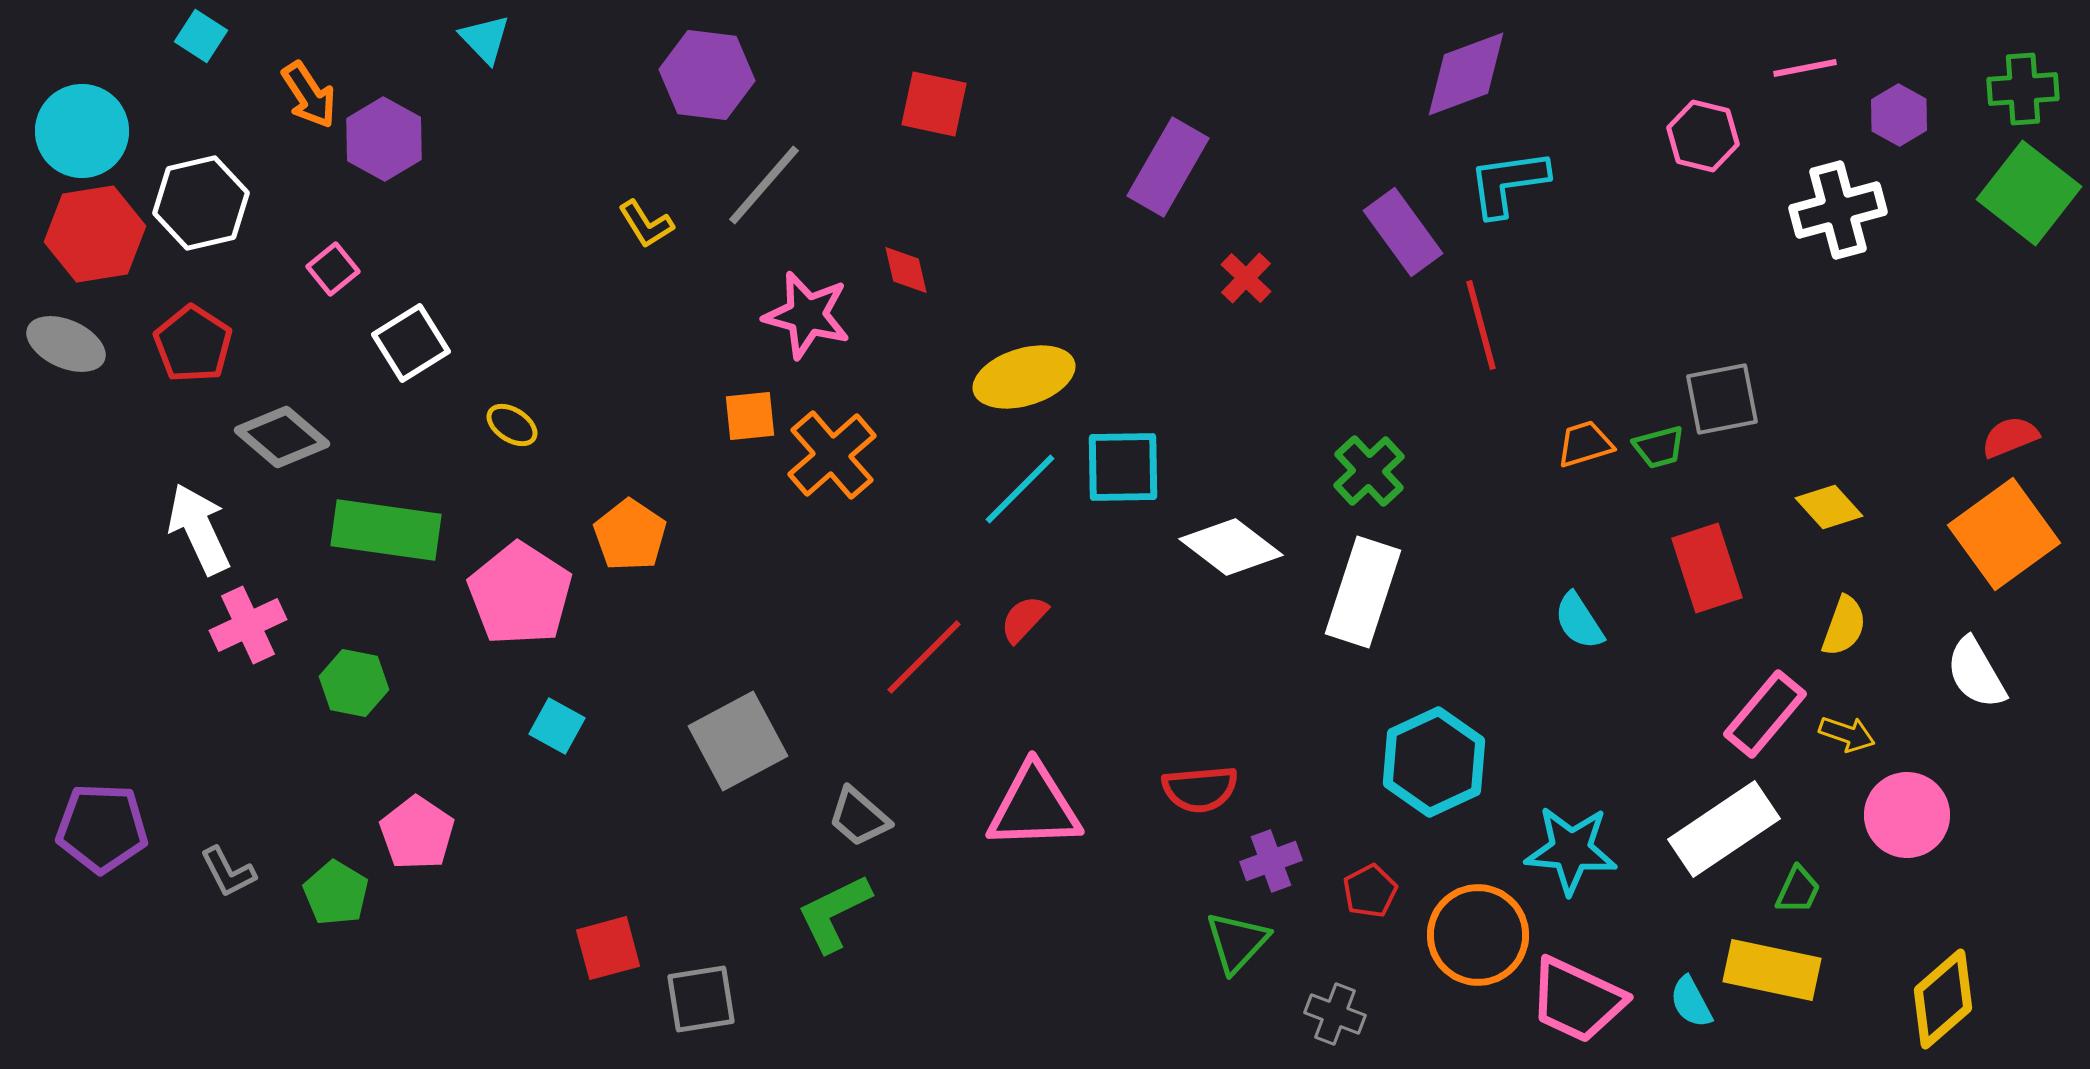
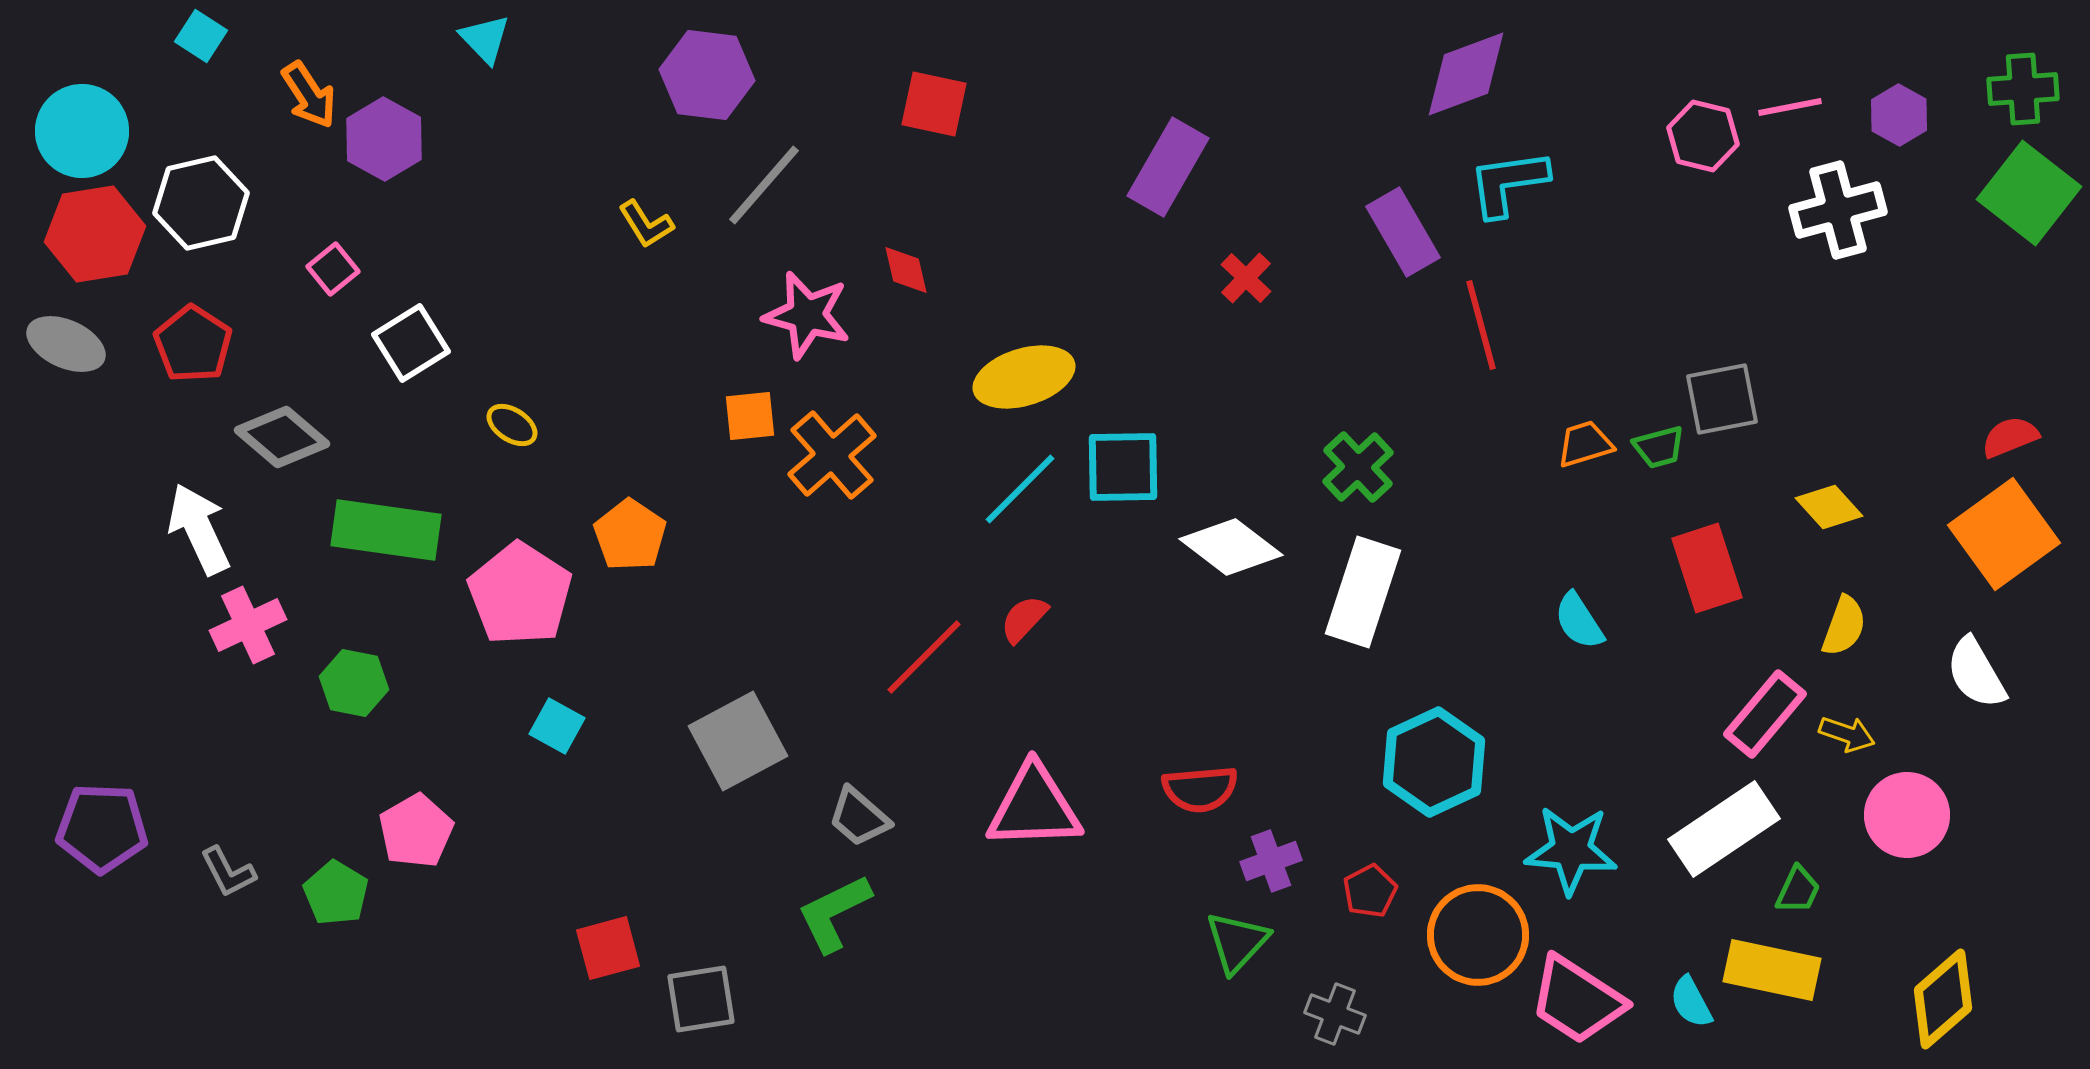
pink line at (1805, 68): moved 15 px left, 39 px down
purple rectangle at (1403, 232): rotated 6 degrees clockwise
green cross at (1369, 471): moved 11 px left, 4 px up
pink pentagon at (417, 833): moved 1 px left, 2 px up; rotated 8 degrees clockwise
pink trapezoid at (1577, 1000): rotated 8 degrees clockwise
